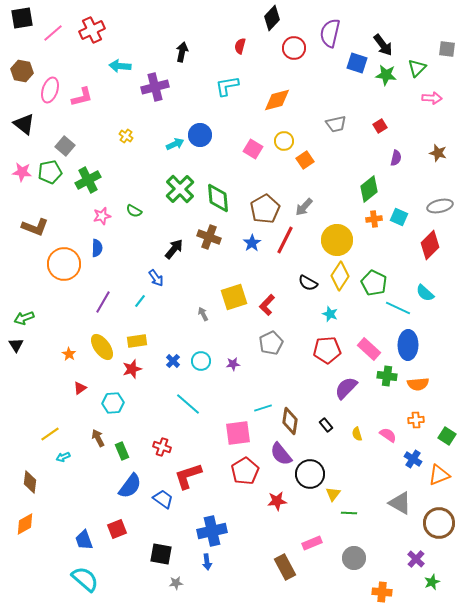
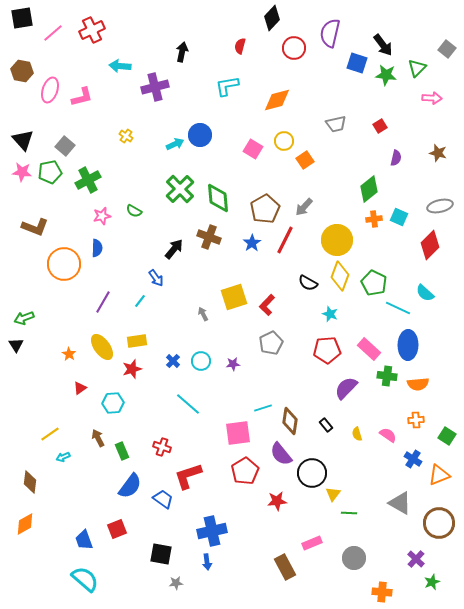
gray square at (447, 49): rotated 30 degrees clockwise
black triangle at (24, 124): moved 1 px left, 16 px down; rotated 10 degrees clockwise
yellow diamond at (340, 276): rotated 12 degrees counterclockwise
black circle at (310, 474): moved 2 px right, 1 px up
